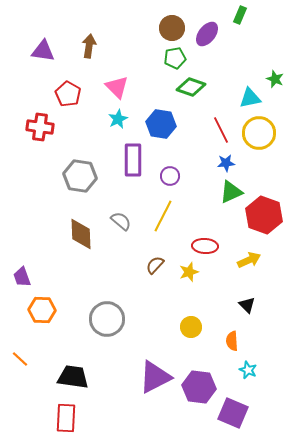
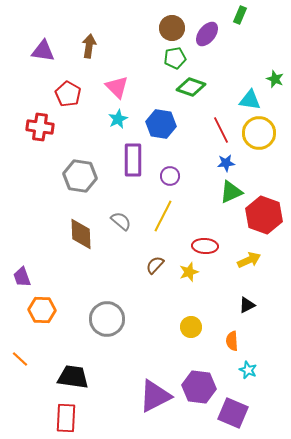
cyan triangle at (250, 98): moved 2 px down; rotated 20 degrees clockwise
black triangle at (247, 305): rotated 48 degrees clockwise
purple triangle at (155, 377): moved 19 px down
